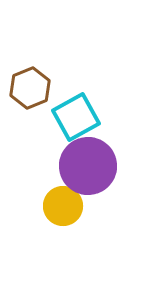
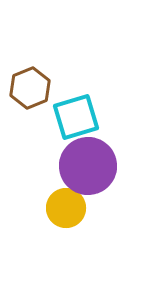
cyan square: rotated 12 degrees clockwise
yellow circle: moved 3 px right, 2 px down
